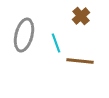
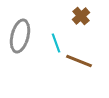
gray ellipse: moved 4 px left, 1 px down
brown line: moved 1 px left; rotated 16 degrees clockwise
